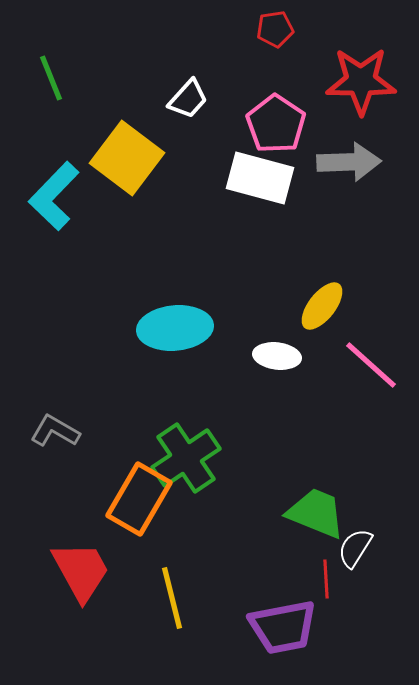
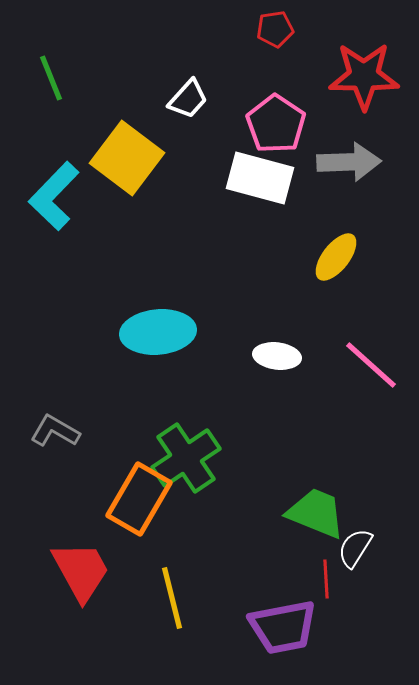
red star: moved 3 px right, 5 px up
yellow ellipse: moved 14 px right, 49 px up
cyan ellipse: moved 17 px left, 4 px down
